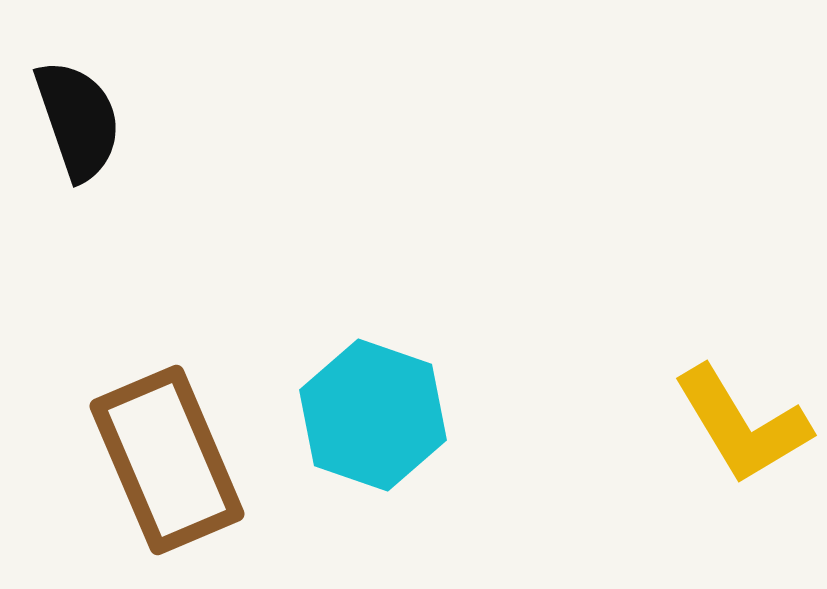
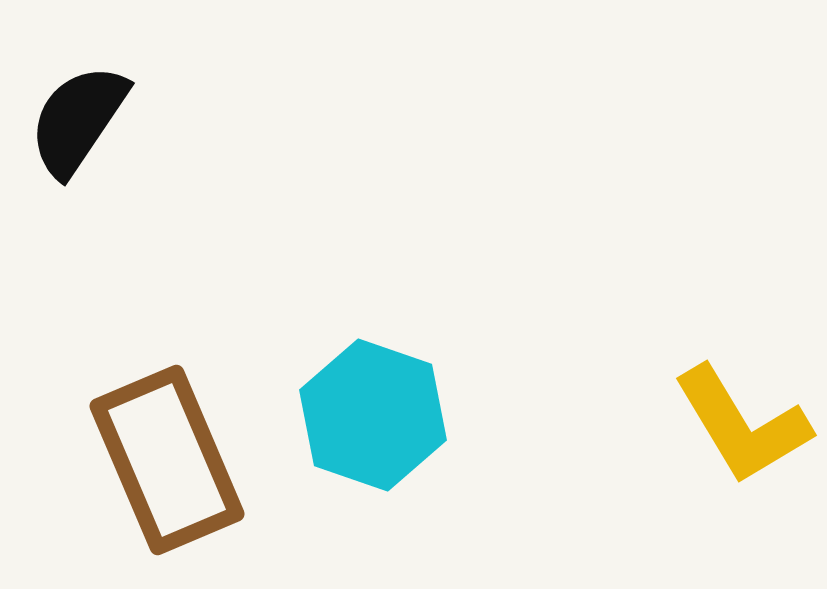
black semicircle: rotated 127 degrees counterclockwise
